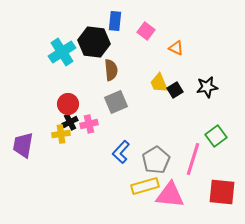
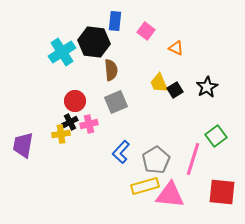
black star: rotated 20 degrees counterclockwise
red circle: moved 7 px right, 3 px up
